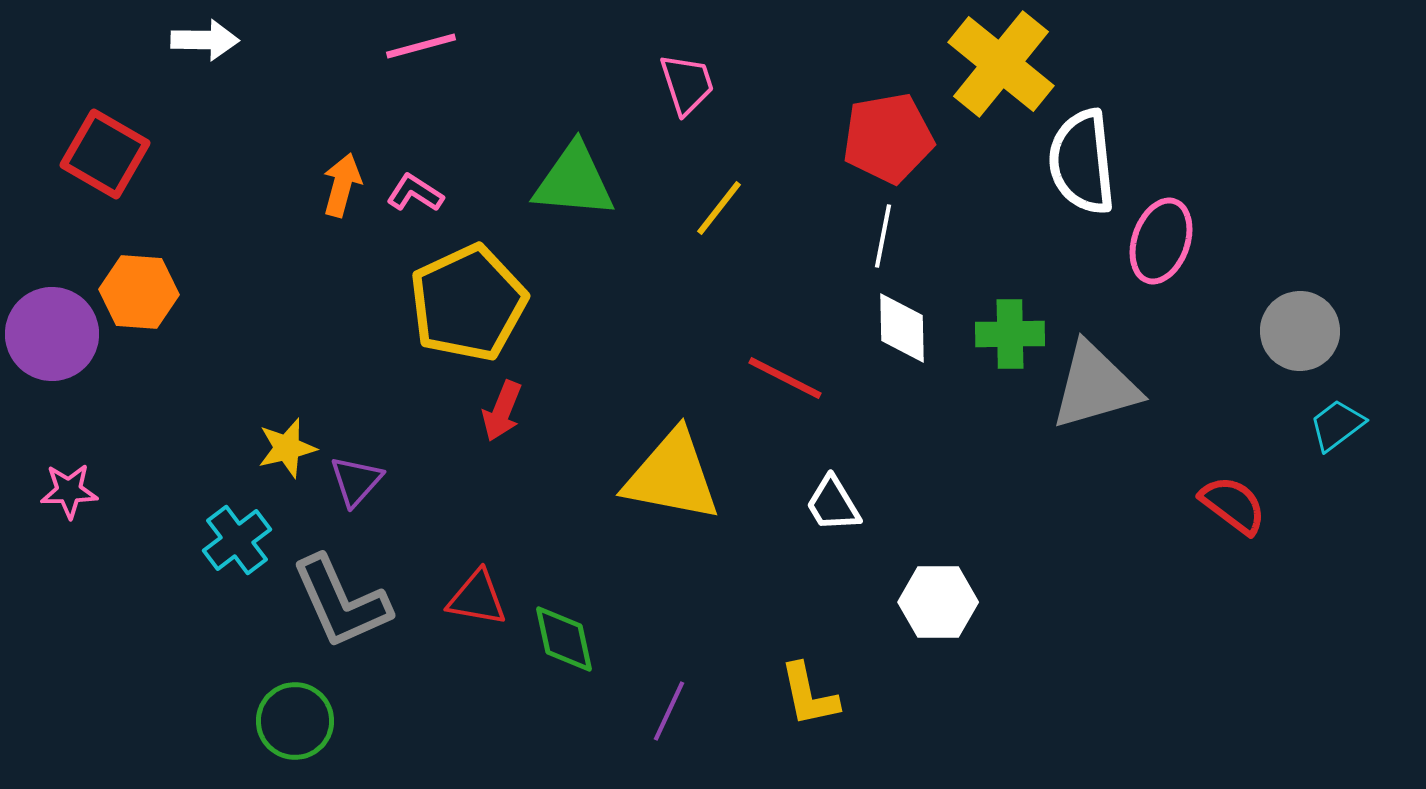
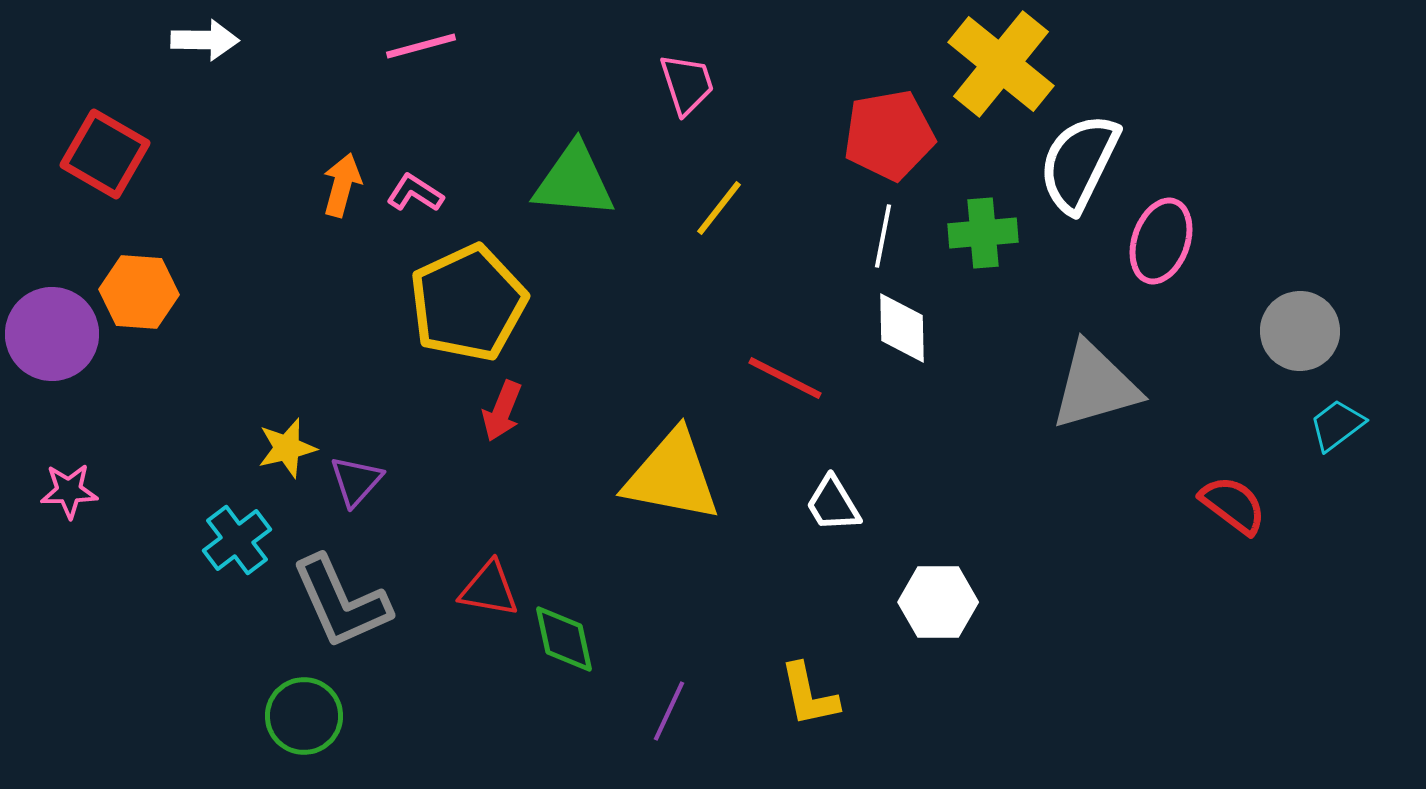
red pentagon: moved 1 px right, 3 px up
white semicircle: moved 3 px left, 1 px down; rotated 32 degrees clockwise
green cross: moved 27 px left, 101 px up; rotated 4 degrees counterclockwise
red triangle: moved 12 px right, 9 px up
green circle: moved 9 px right, 5 px up
